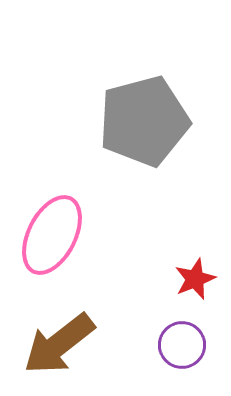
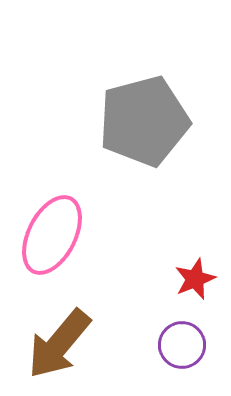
brown arrow: rotated 12 degrees counterclockwise
